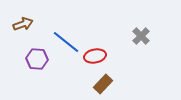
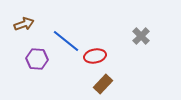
brown arrow: moved 1 px right
blue line: moved 1 px up
